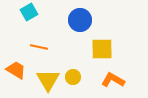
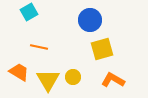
blue circle: moved 10 px right
yellow square: rotated 15 degrees counterclockwise
orange trapezoid: moved 3 px right, 2 px down
